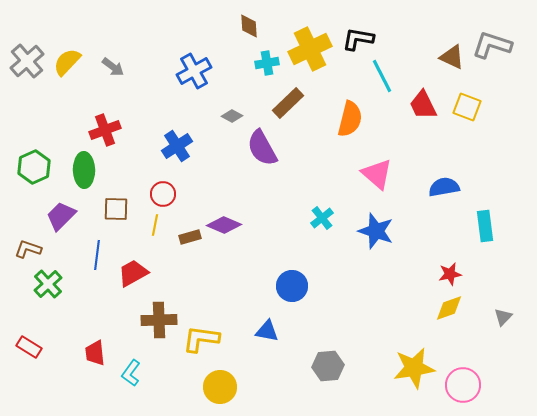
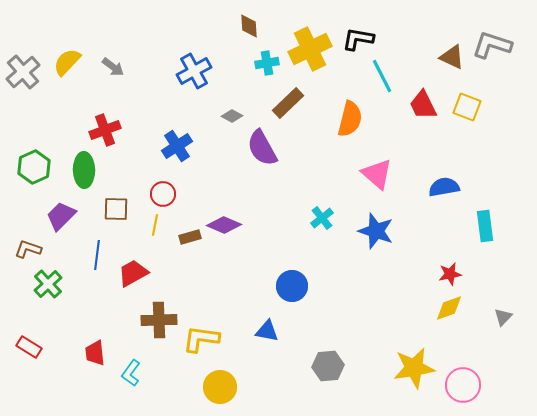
gray cross at (27, 61): moved 4 px left, 11 px down
